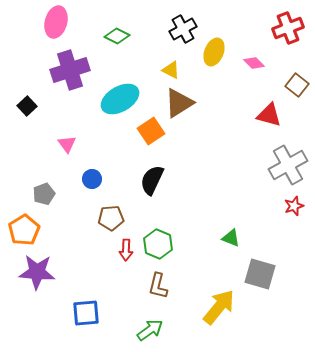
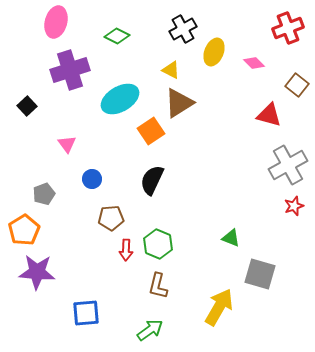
yellow arrow: rotated 9 degrees counterclockwise
